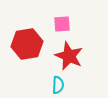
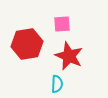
cyan semicircle: moved 1 px left, 1 px up
